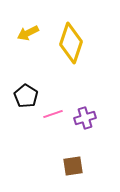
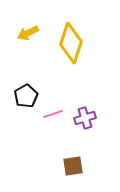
black pentagon: rotated 10 degrees clockwise
